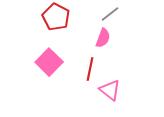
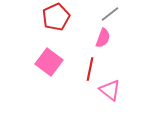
red pentagon: rotated 20 degrees clockwise
pink square: rotated 8 degrees counterclockwise
